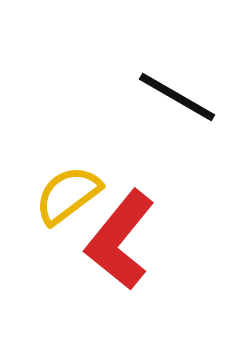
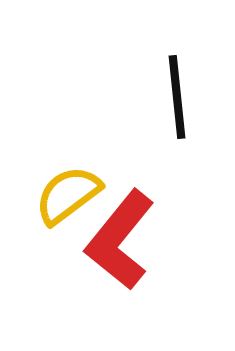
black line: rotated 54 degrees clockwise
